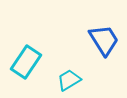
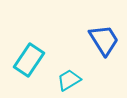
cyan rectangle: moved 3 px right, 2 px up
